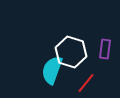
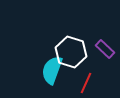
purple rectangle: rotated 54 degrees counterclockwise
red line: rotated 15 degrees counterclockwise
